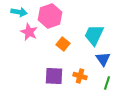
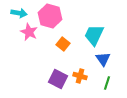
cyan arrow: moved 1 px down
pink hexagon: rotated 25 degrees counterclockwise
purple square: moved 4 px right, 3 px down; rotated 24 degrees clockwise
